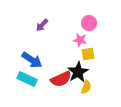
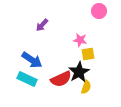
pink circle: moved 10 px right, 12 px up
black star: moved 1 px right
